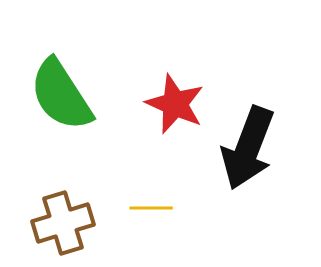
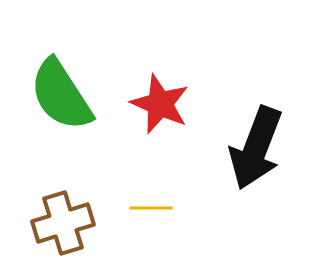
red star: moved 15 px left
black arrow: moved 8 px right
